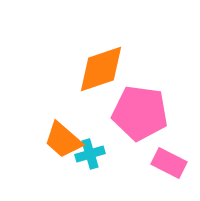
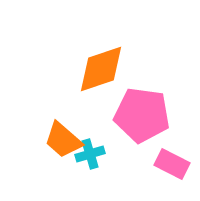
pink pentagon: moved 2 px right, 2 px down
pink rectangle: moved 3 px right, 1 px down
